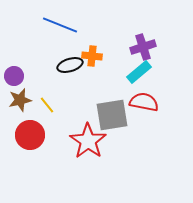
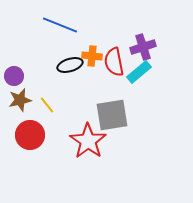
red semicircle: moved 30 px left, 40 px up; rotated 112 degrees counterclockwise
